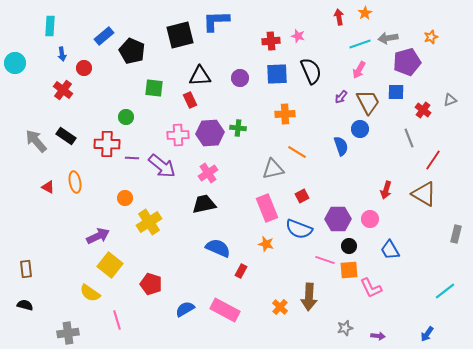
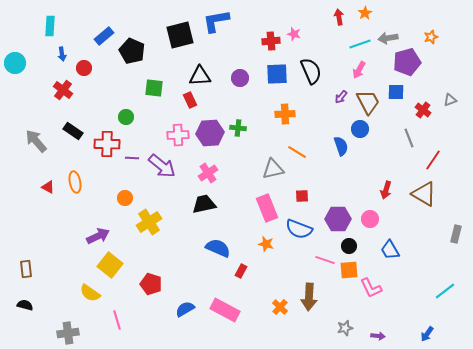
blue L-shape at (216, 21): rotated 8 degrees counterclockwise
pink star at (298, 36): moved 4 px left, 2 px up
black rectangle at (66, 136): moved 7 px right, 5 px up
red square at (302, 196): rotated 24 degrees clockwise
